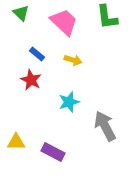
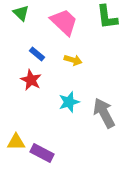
gray arrow: moved 1 px left, 13 px up
purple rectangle: moved 11 px left, 1 px down
